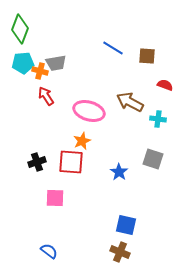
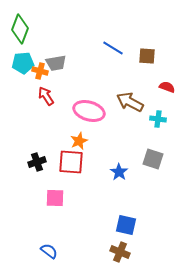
red semicircle: moved 2 px right, 2 px down
orange star: moved 3 px left
